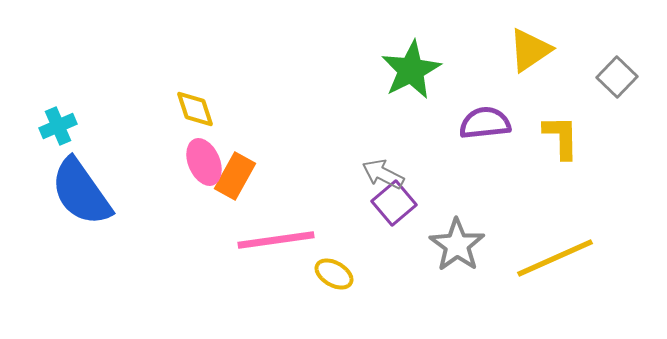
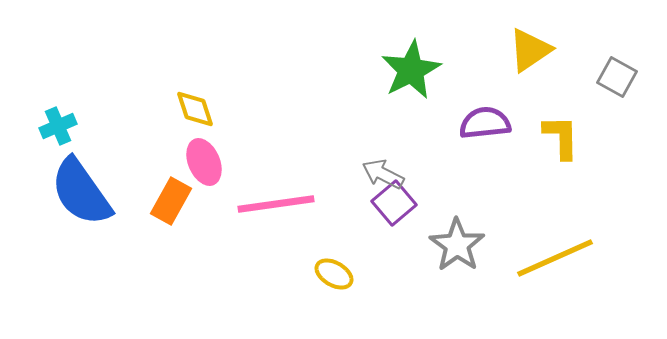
gray square: rotated 15 degrees counterclockwise
orange rectangle: moved 64 px left, 25 px down
pink line: moved 36 px up
